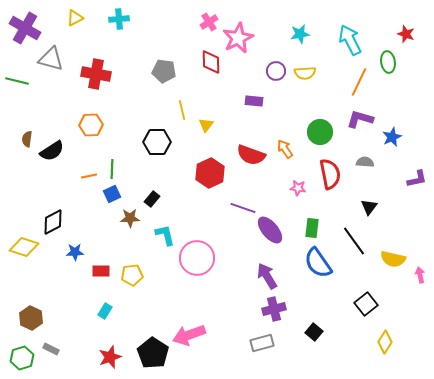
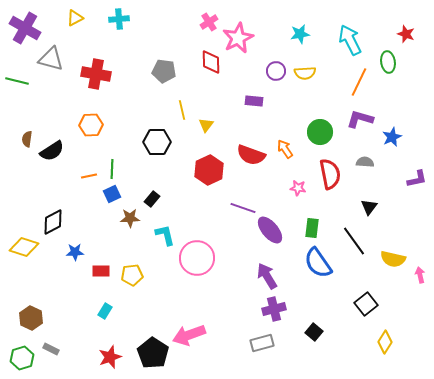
red hexagon at (210, 173): moved 1 px left, 3 px up
